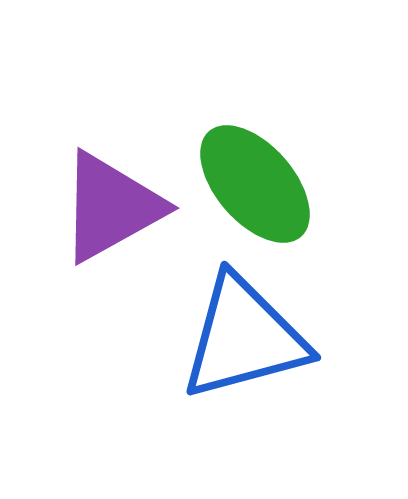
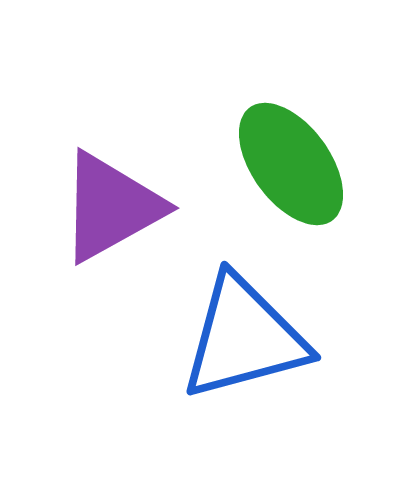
green ellipse: moved 36 px right, 20 px up; rotated 5 degrees clockwise
